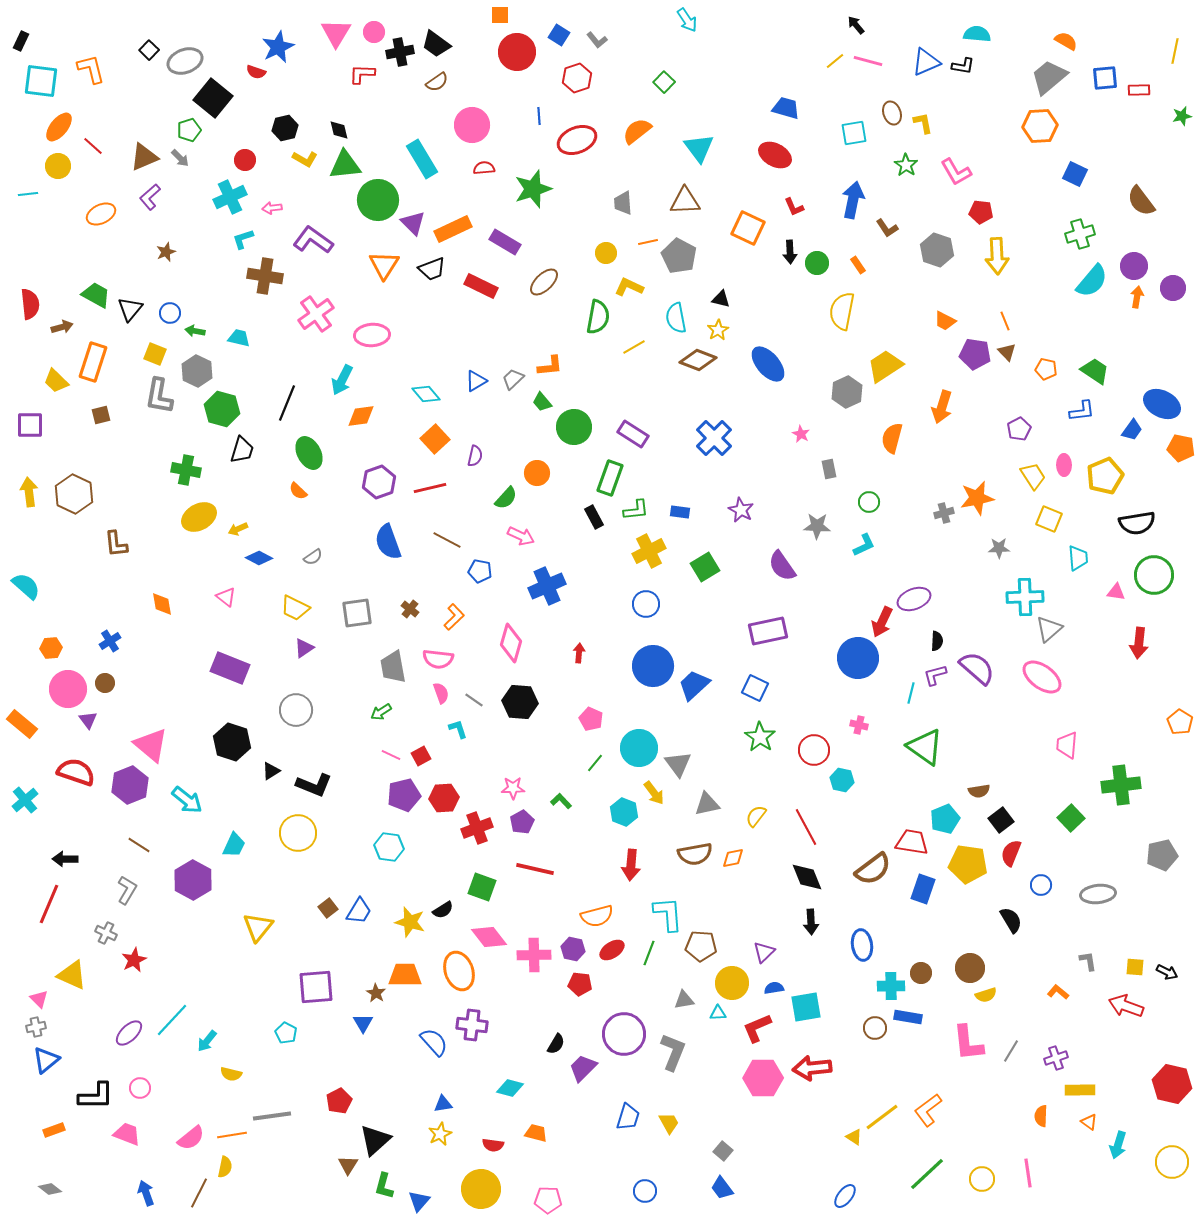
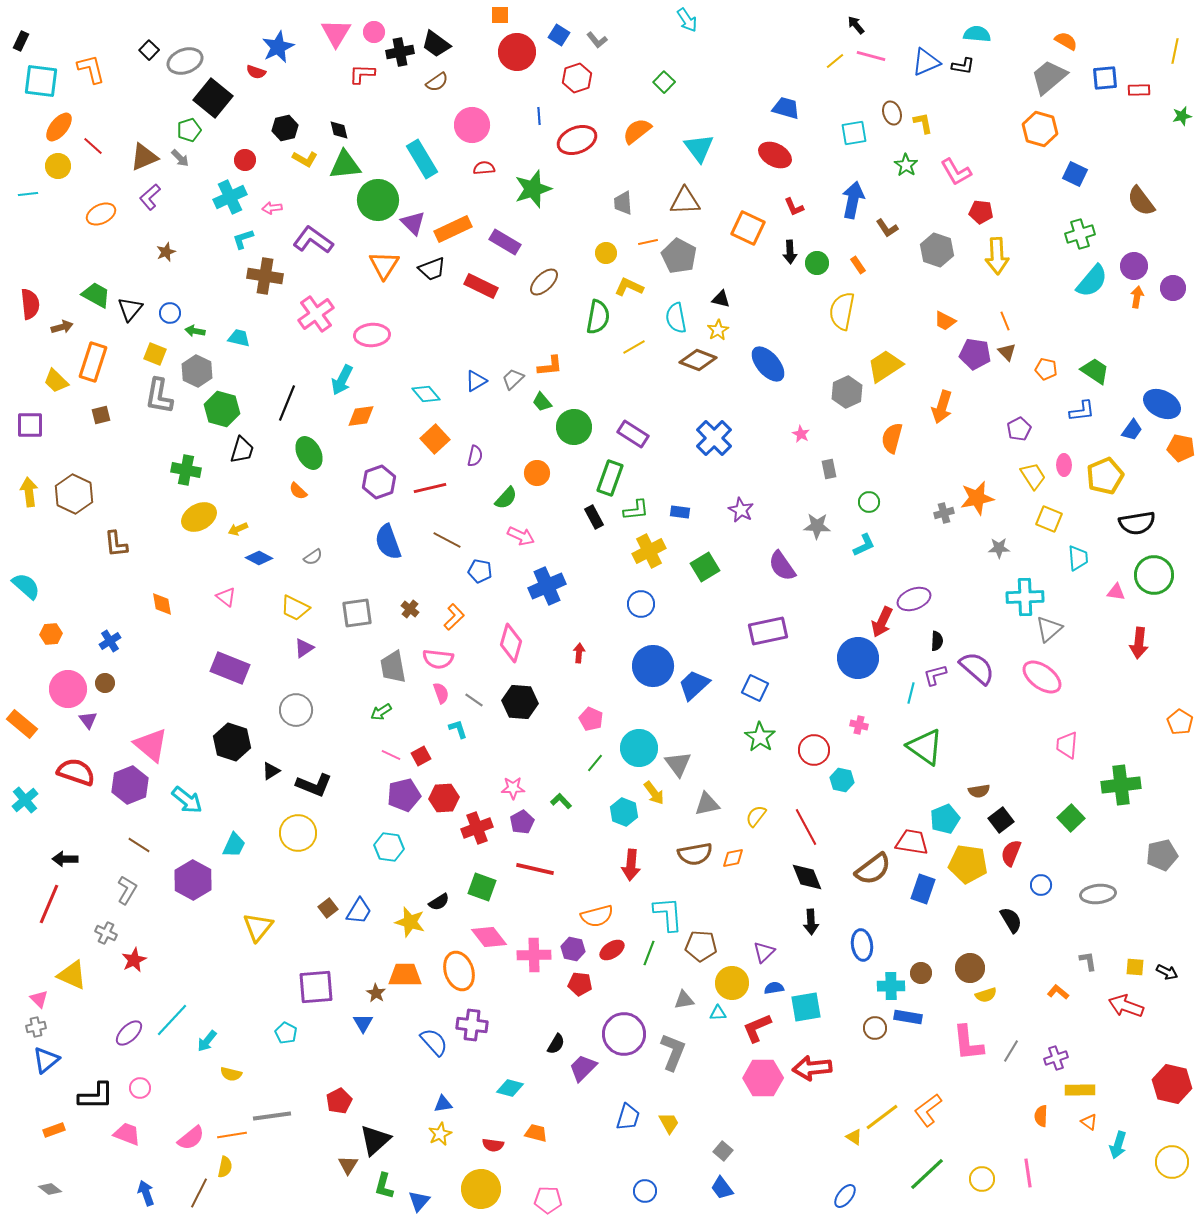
pink line at (868, 61): moved 3 px right, 5 px up
orange hexagon at (1040, 126): moved 3 px down; rotated 20 degrees clockwise
blue circle at (646, 604): moved 5 px left
orange hexagon at (51, 648): moved 14 px up
black semicircle at (443, 910): moved 4 px left, 8 px up
